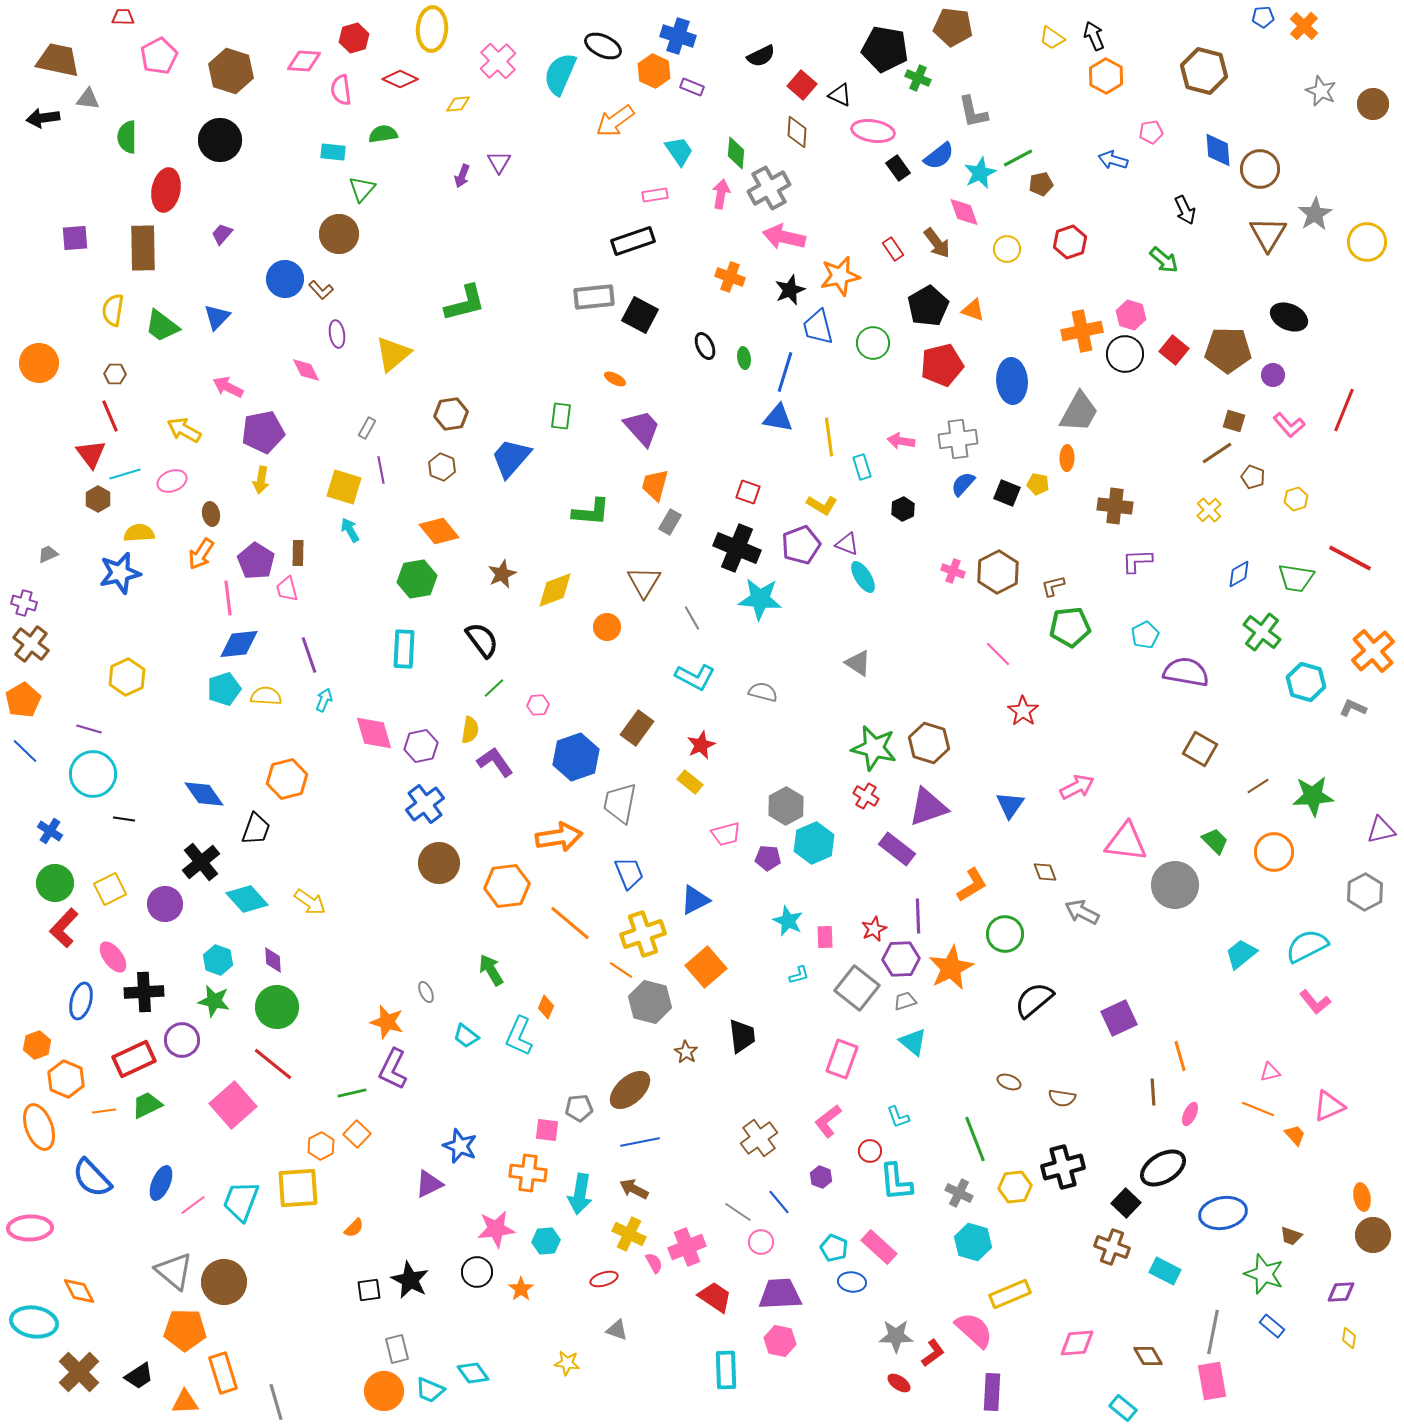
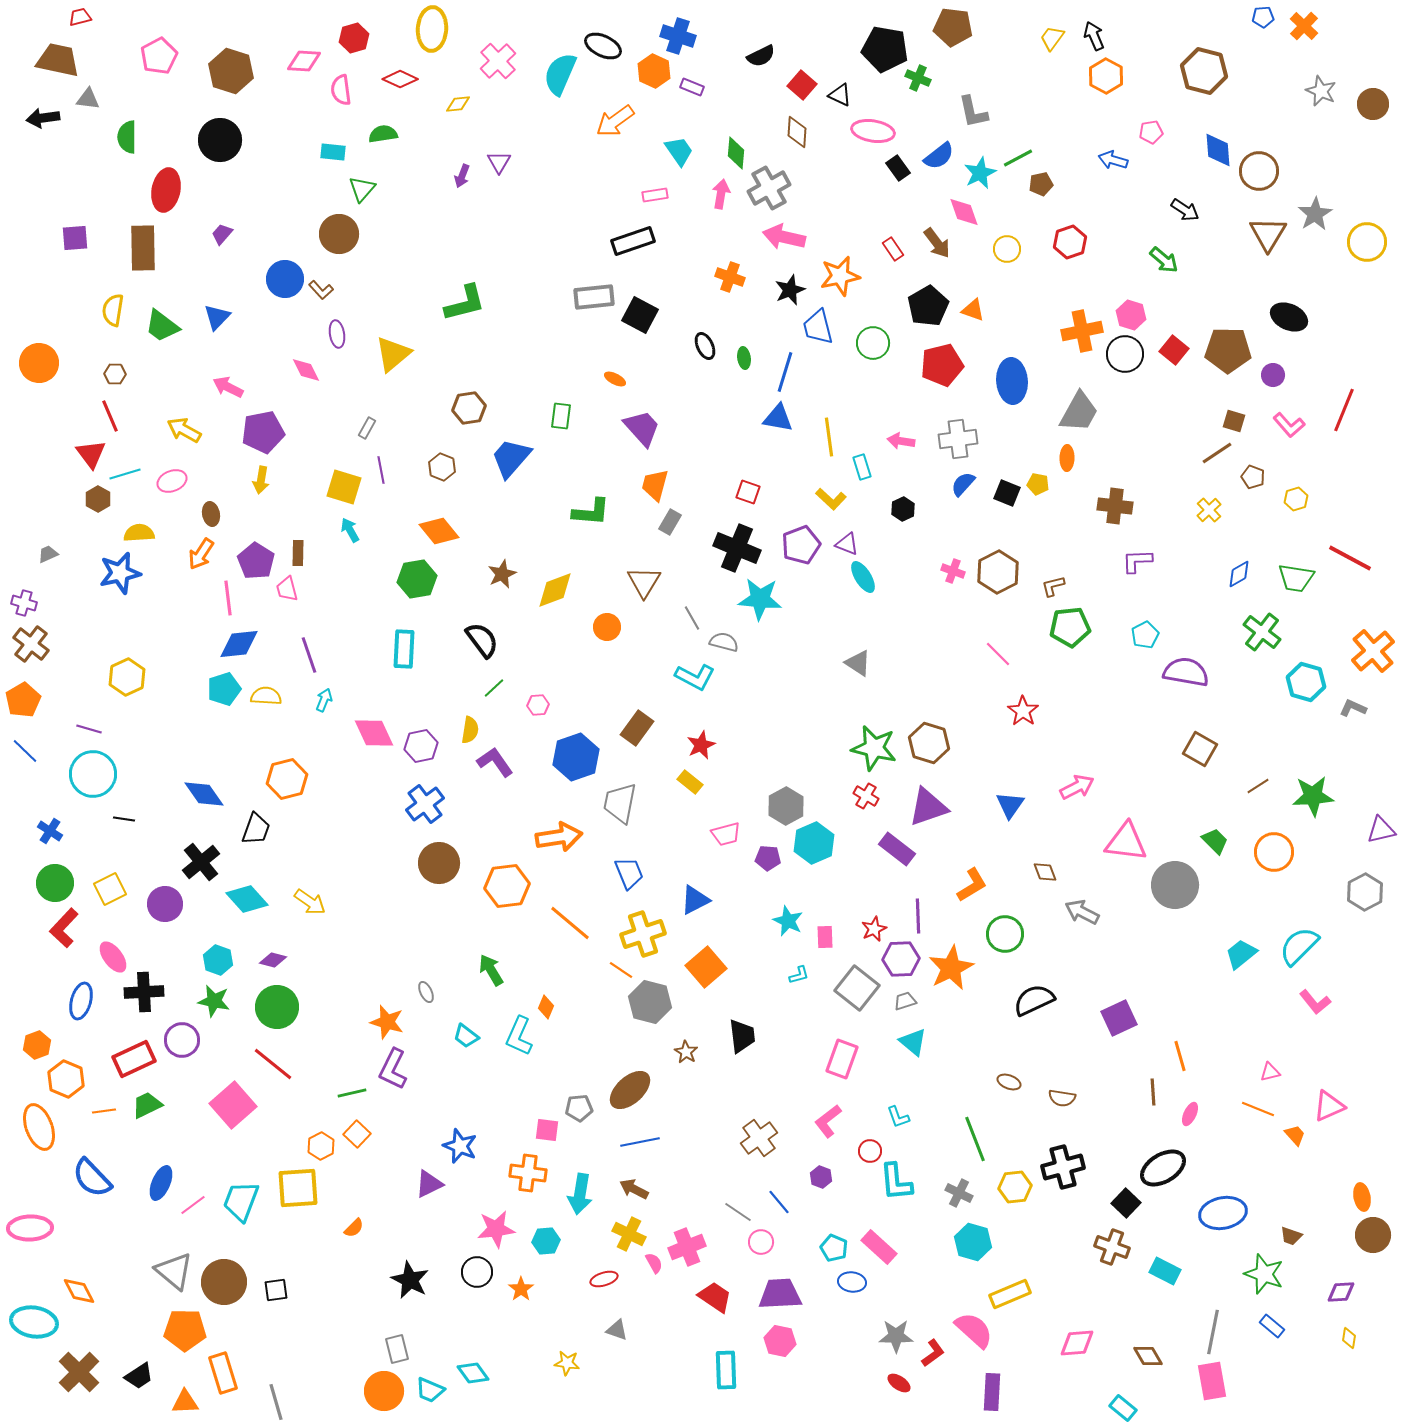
red trapezoid at (123, 17): moved 43 px left; rotated 15 degrees counterclockwise
yellow trapezoid at (1052, 38): rotated 92 degrees clockwise
brown circle at (1260, 169): moved 1 px left, 2 px down
black arrow at (1185, 210): rotated 32 degrees counterclockwise
brown hexagon at (451, 414): moved 18 px right, 6 px up
yellow L-shape at (822, 505): moved 9 px right, 6 px up; rotated 12 degrees clockwise
gray semicircle at (763, 692): moved 39 px left, 50 px up
pink diamond at (374, 733): rotated 9 degrees counterclockwise
cyan semicircle at (1307, 946): moved 8 px left; rotated 18 degrees counterclockwise
purple diamond at (273, 960): rotated 72 degrees counterclockwise
black semicircle at (1034, 1000): rotated 15 degrees clockwise
black square at (369, 1290): moved 93 px left
